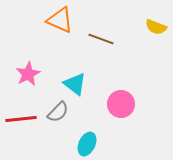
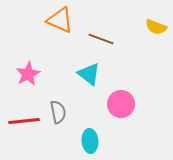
cyan triangle: moved 14 px right, 10 px up
gray semicircle: rotated 55 degrees counterclockwise
red line: moved 3 px right, 2 px down
cyan ellipse: moved 3 px right, 3 px up; rotated 30 degrees counterclockwise
